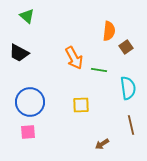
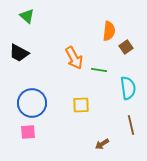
blue circle: moved 2 px right, 1 px down
